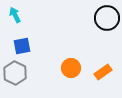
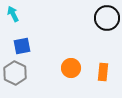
cyan arrow: moved 2 px left, 1 px up
orange rectangle: rotated 48 degrees counterclockwise
